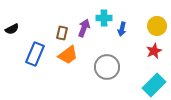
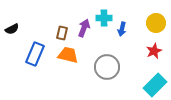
yellow circle: moved 1 px left, 3 px up
orange trapezoid: rotated 130 degrees counterclockwise
cyan rectangle: moved 1 px right
